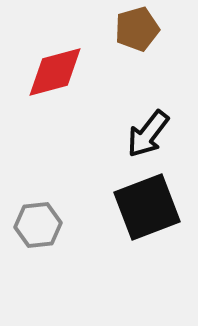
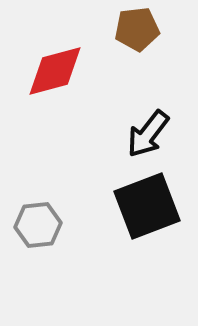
brown pentagon: rotated 9 degrees clockwise
red diamond: moved 1 px up
black square: moved 1 px up
